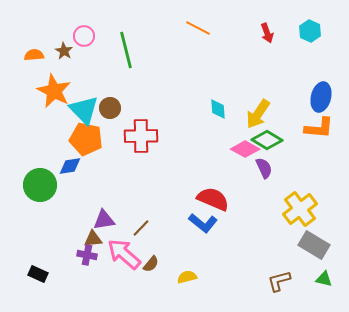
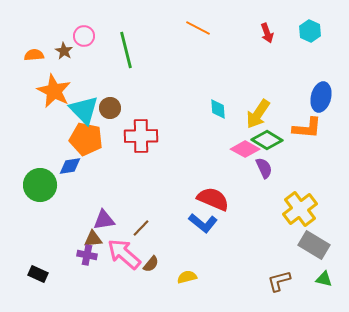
orange L-shape: moved 12 px left
